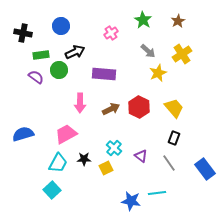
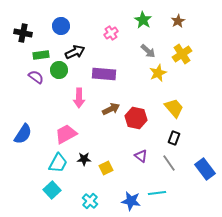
pink arrow: moved 1 px left, 5 px up
red hexagon: moved 3 px left, 11 px down; rotated 15 degrees counterclockwise
blue semicircle: rotated 140 degrees clockwise
cyan cross: moved 24 px left, 53 px down
